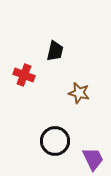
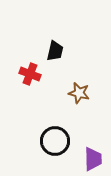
red cross: moved 6 px right, 1 px up
purple trapezoid: rotated 25 degrees clockwise
